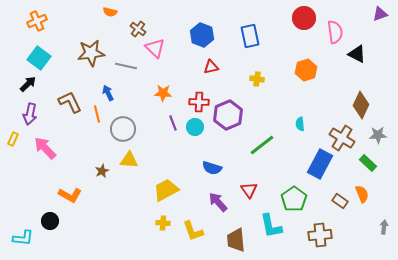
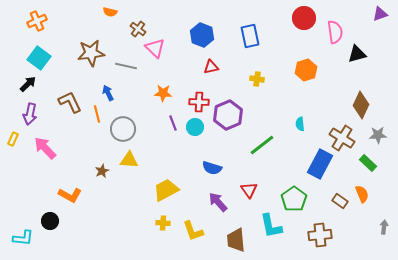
black triangle at (357, 54): rotated 42 degrees counterclockwise
